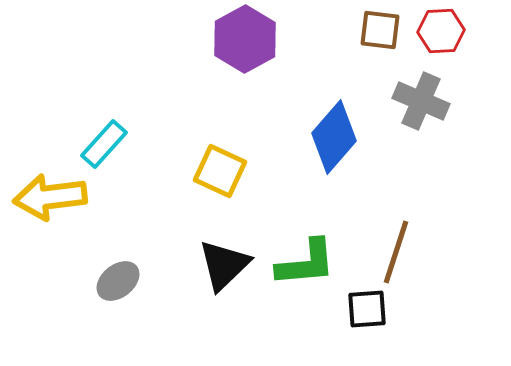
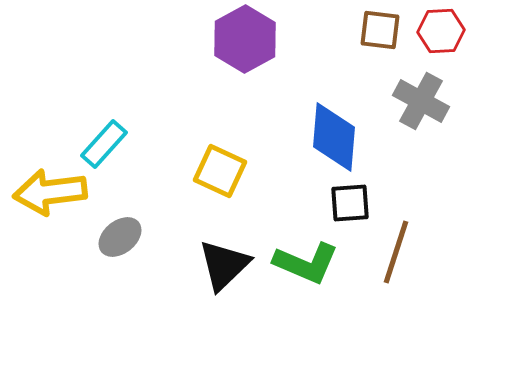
gray cross: rotated 6 degrees clockwise
blue diamond: rotated 36 degrees counterclockwise
yellow arrow: moved 5 px up
green L-shape: rotated 28 degrees clockwise
gray ellipse: moved 2 px right, 44 px up
black square: moved 17 px left, 106 px up
